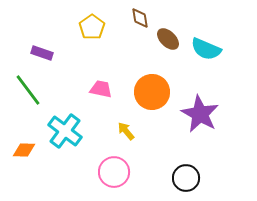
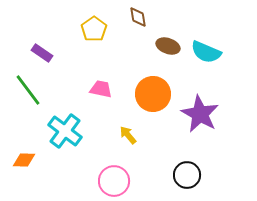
brown diamond: moved 2 px left, 1 px up
yellow pentagon: moved 2 px right, 2 px down
brown ellipse: moved 7 px down; rotated 25 degrees counterclockwise
cyan semicircle: moved 3 px down
purple rectangle: rotated 15 degrees clockwise
orange circle: moved 1 px right, 2 px down
yellow arrow: moved 2 px right, 4 px down
orange diamond: moved 10 px down
pink circle: moved 9 px down
black circle: moved 1 px right, 3 px up
